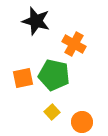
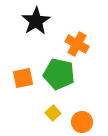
black star: rotated 24 degrees clockwise
orange cross: moved 3 px right
green pentagon: moved 5 px right, 1 px up
yellow square: moved 1 px right, 1 px down
